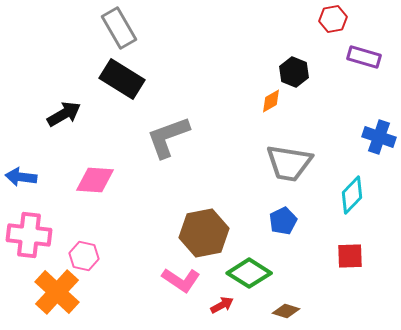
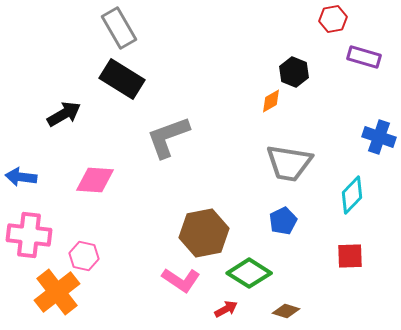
orange cross: rotated 9 degrees clockwise
red arrow: moved 4 px right, 4 px down
